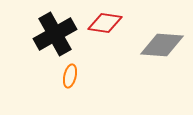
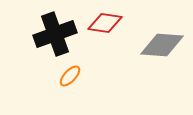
black cross: rotated 9 degrees clockwise
orange ellipse: rotated 30 degrees clockwise
